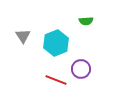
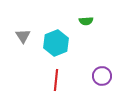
purple circle: moved 21 px right, 7 px down
red line: rotated 75 degrees clockwise
